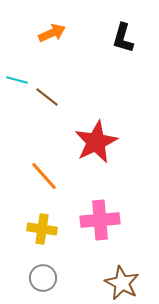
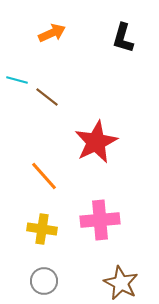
gray circle: moved 1 px right, 3 px down
brown star: moved 1 px left
